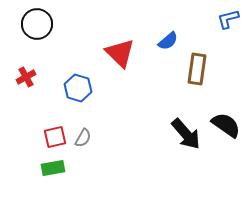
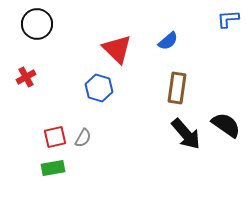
blue L-shape: rotated 10 degrees clockwise
red triangle: moved 3 px left, 4 px up
brown rectangle: moved 20 px left, 19 px down
blue hexagon: moved 21 px right
